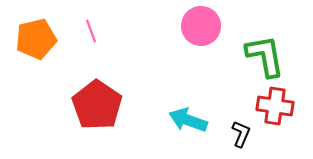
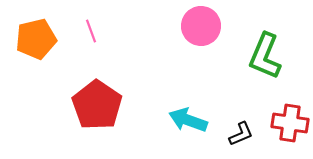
green L-shape: rotated 147 degrees counterclockwise
red cross: moved 15 px right, 17 px down
black L-shape: rotated 44 degrees clockwise
